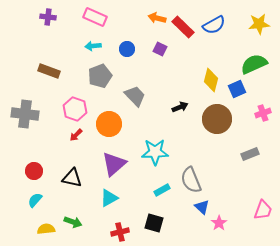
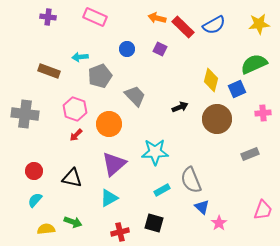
cyan arrow: moved 13 px left, 11 px down
pink cross: rotated 14 degrees clockwise
